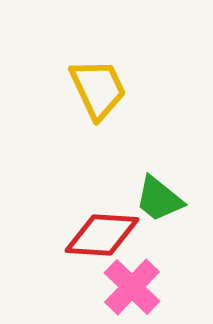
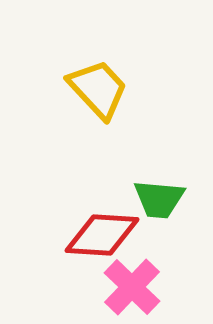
yellow trapezoid: rotated 18 degrees counterclockwise
green trapezoid: rotated 34 degrees counterclockwise
